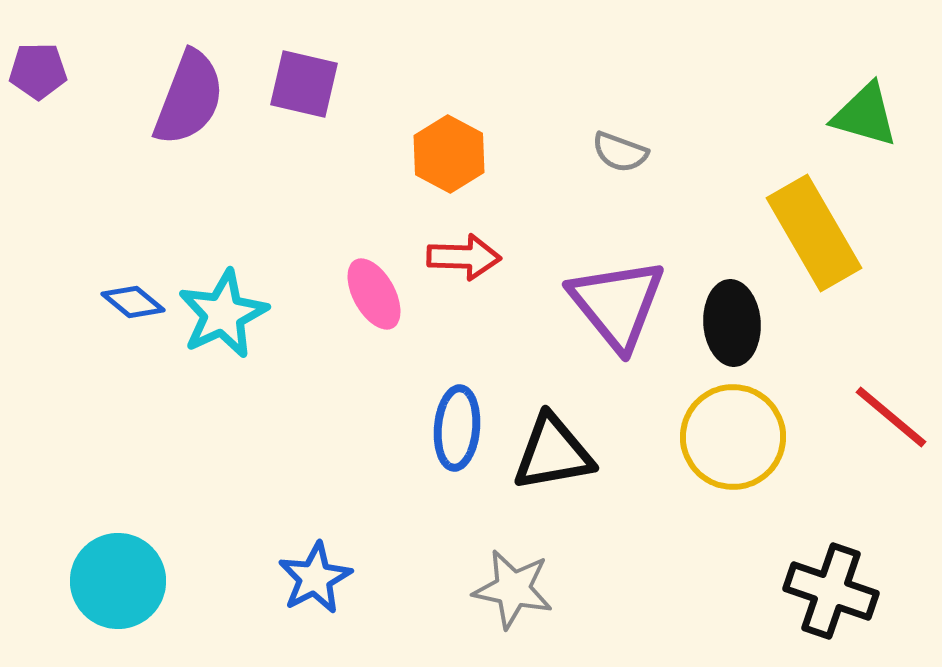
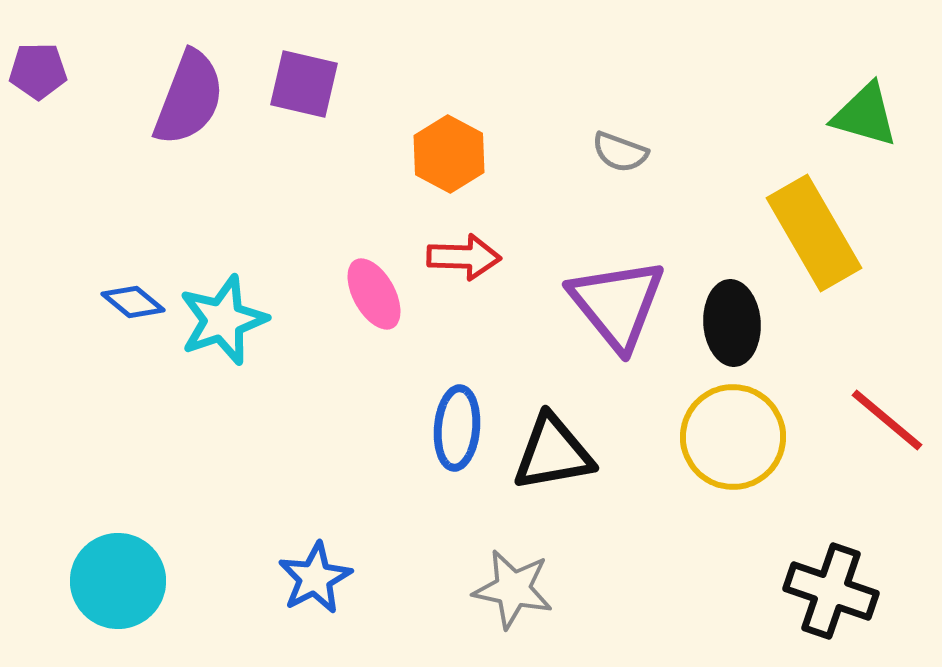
cyan star: moved 6 px down; rotated 6 degrees clockwise
red line: moved 4 px left, 3 px down
